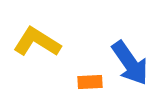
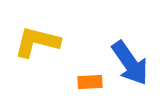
yellow L-shape: rotated 18 degrees counterclockwise
